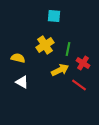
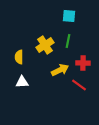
cyan square: moved 15 px right
green line: moved 8 px up
yellow semicircle: moved 1 px right, 1 px up; rotated 104 degrees counterclockwise
red cross: rotated 32 degrees counterclockwise
white triangle: rotated 32 degrees counterclockwise
